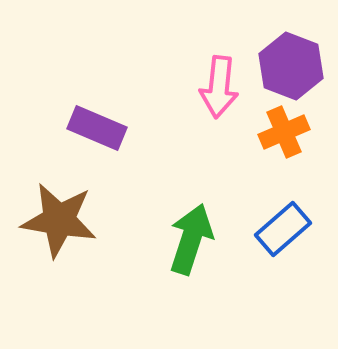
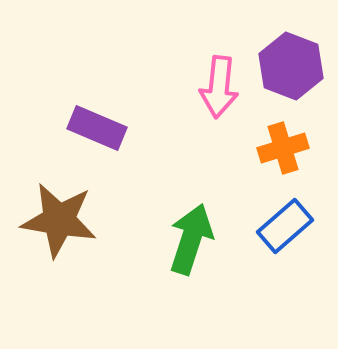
orange cross: moved 1 px left, 16 px down; rotated 6 degrees clockwise
blue rectangle: moved 2 px right, 3 px up
